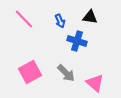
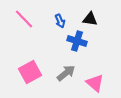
black triangle: moved 2 px down
gray arrow: rotated 84 degrees counterclockwise
